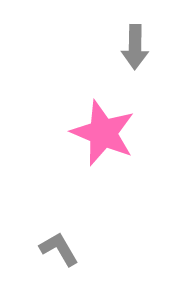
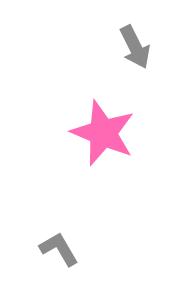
gray arrow: rotated 27 degrees counterclockwise
